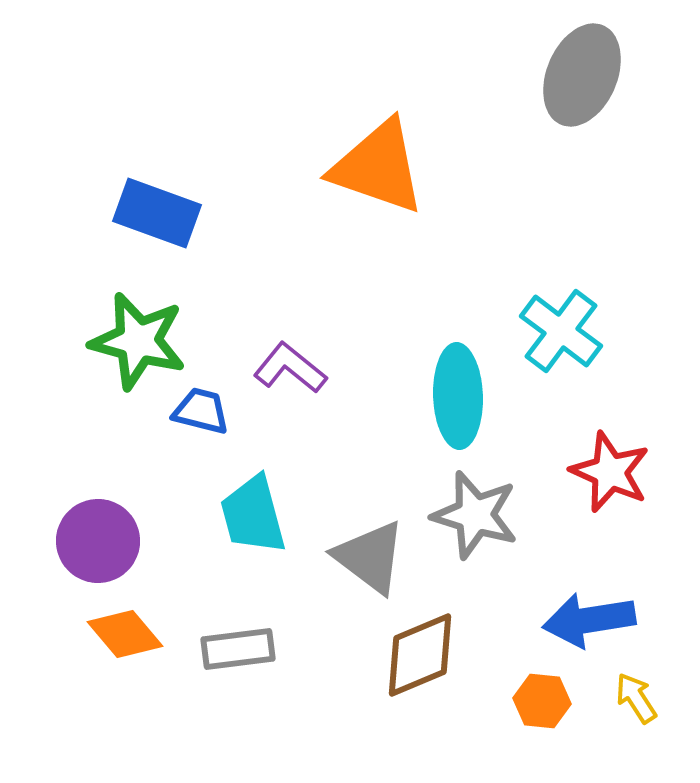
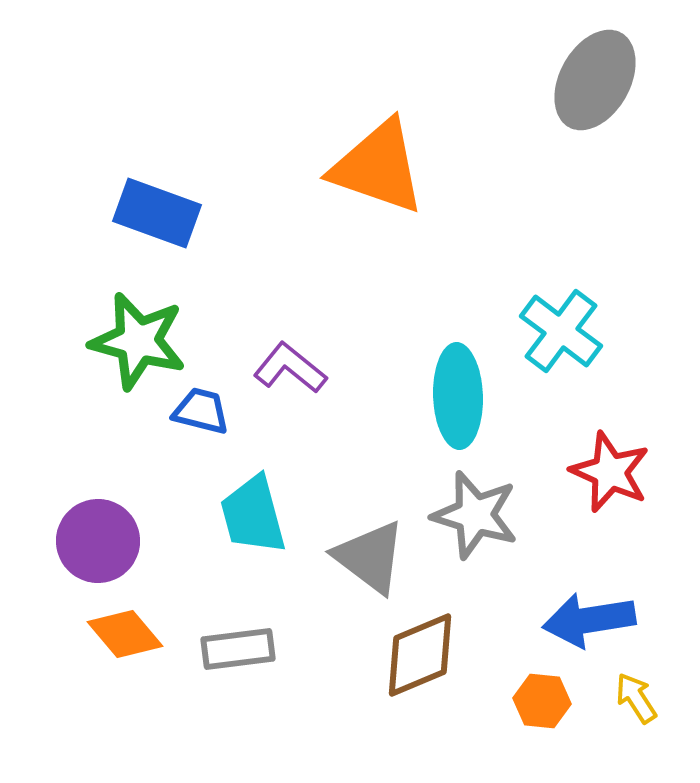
gray ellipse: moved 13 px right, 5 px down; rotated 6 degrees clockwise
